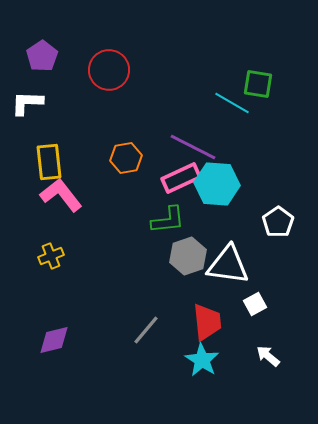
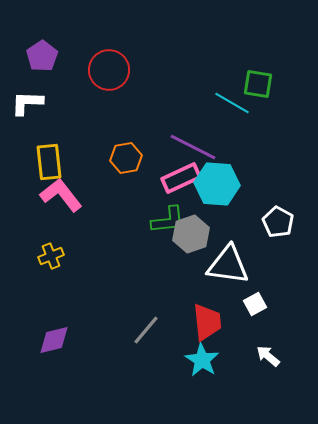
white pentagon: rotated 8 degrees counterclockwise
gray hexagon: moved 3 px right, 22 px up
